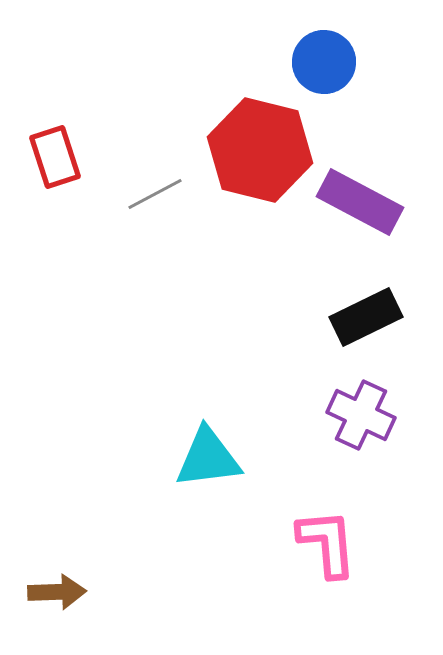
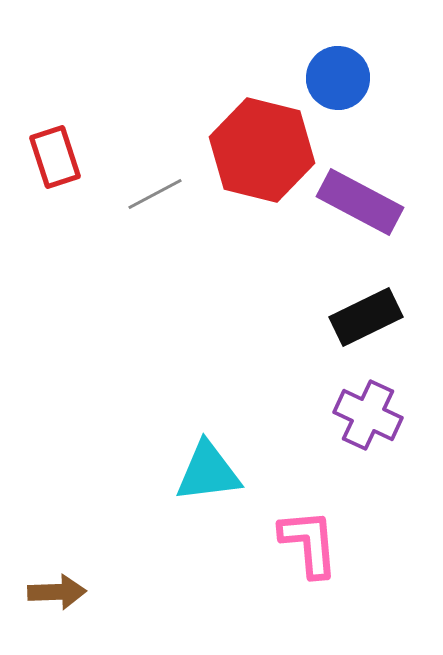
blue circle: moved 14 px right, 16 px down
red hexagon: moved 2 px right
purple cross: moved 7 px right
cyan triangle: moved 14 px down
pink L-shape: moved 18 px left
